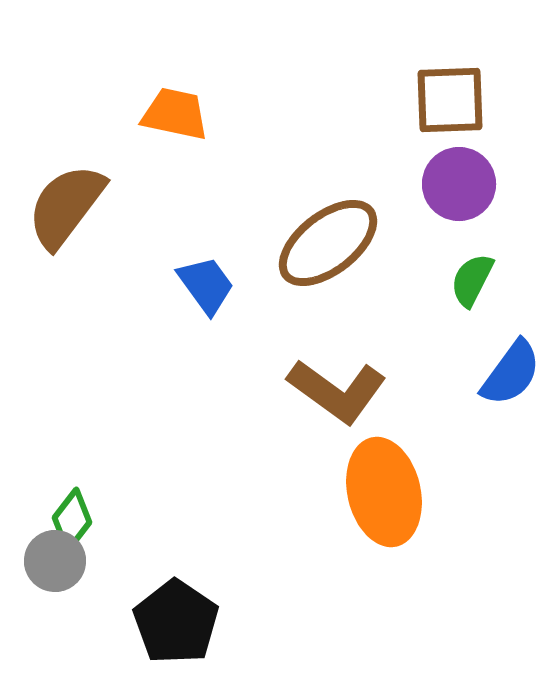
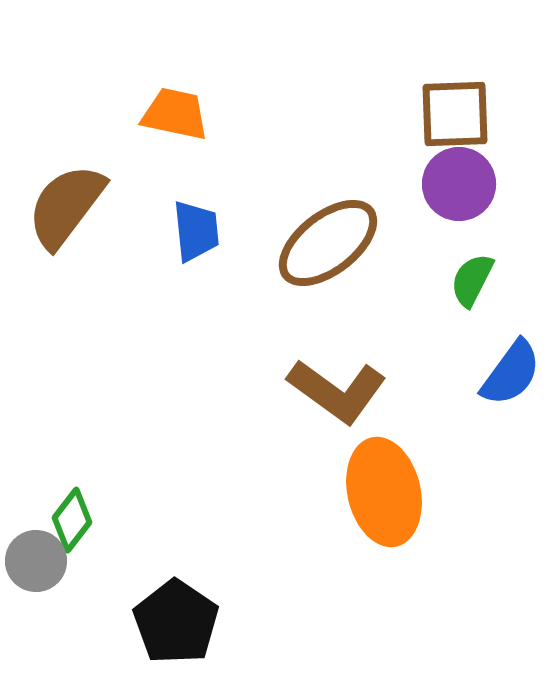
brown square: moved 5 px right, 14 px down
blue trapezoid: moved 10 px left, 54 px up; rotated 30 degrees clockwise
gray circle: moved 19 px left
